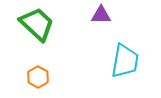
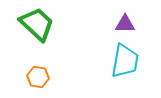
purple triangle: moved 24 px right, 9 px down
orange hexagon: rotated 20 degrees counterclockwise
